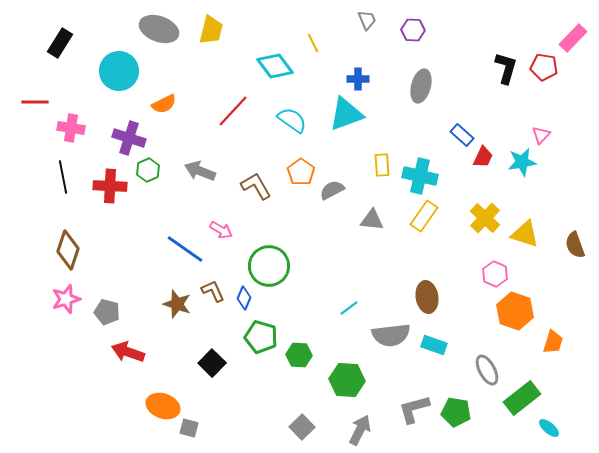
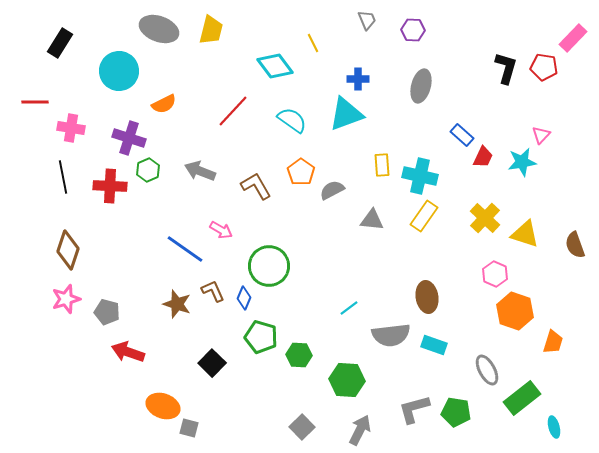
cyan ellipse at (549, 428): moved 5 px right, 1 px up; rotated 35 degrees clockwise
